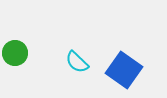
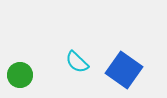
green circle: moved 5 px right, 22 px down
